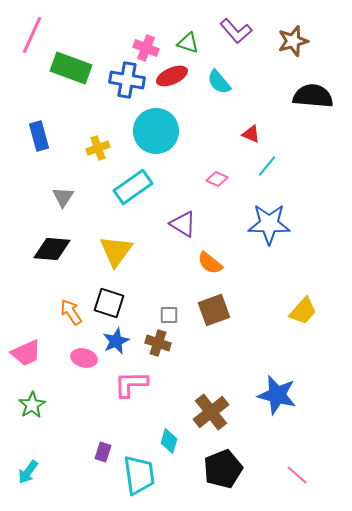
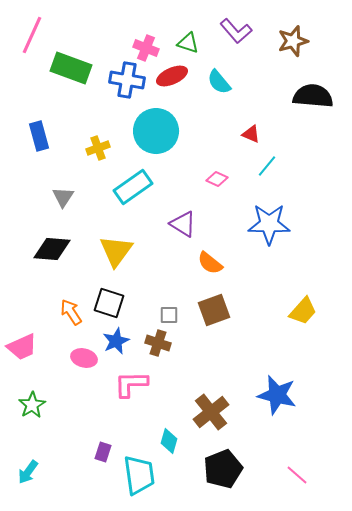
pink trapezoid at (26, 353): moved 4 px left, 6 px up
